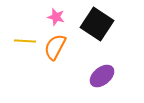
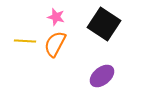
black square: moved 7 px right
orange semicircle: moved 3 px up
